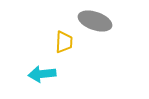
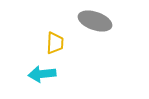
yellow trapezoid: moved 9 px left, 1 px down
